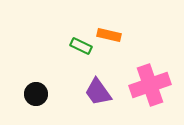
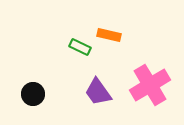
green rectangle: moved 1 px left, 1 px down
pink cross: rotated 12 degrees counterclockwise
black circle: moved 3 px left
